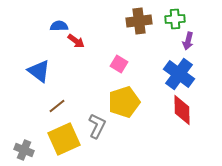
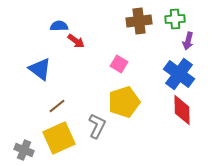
blue triangle: moved 1 px right, 2 px up
yellow square: moved 5 px left, 1 px up
